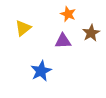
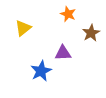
purple triangle: moved 12 px down
